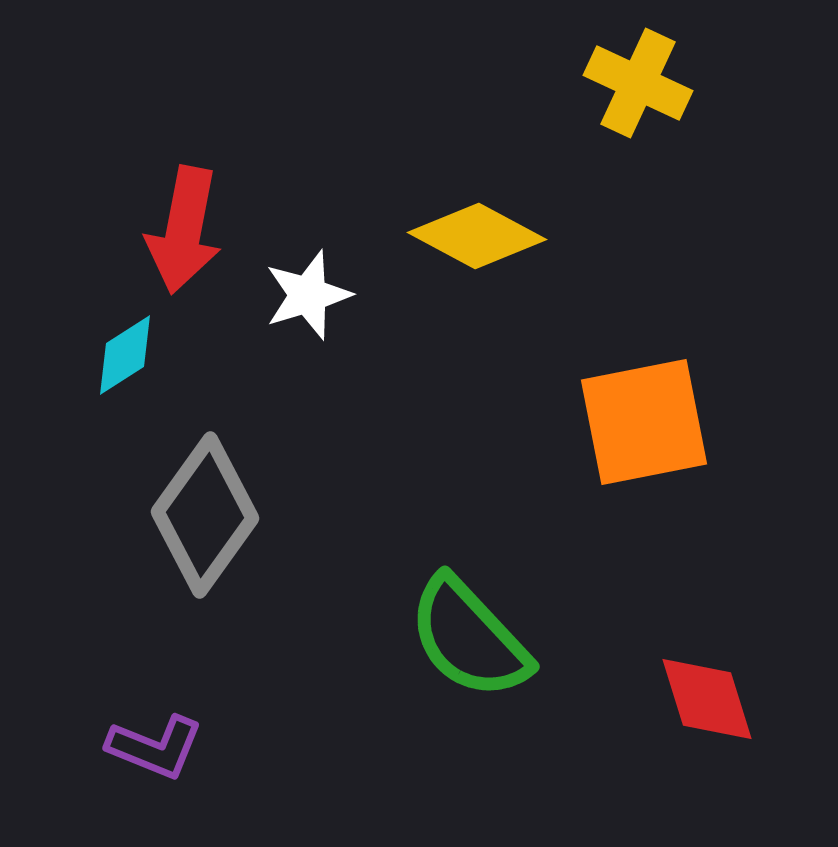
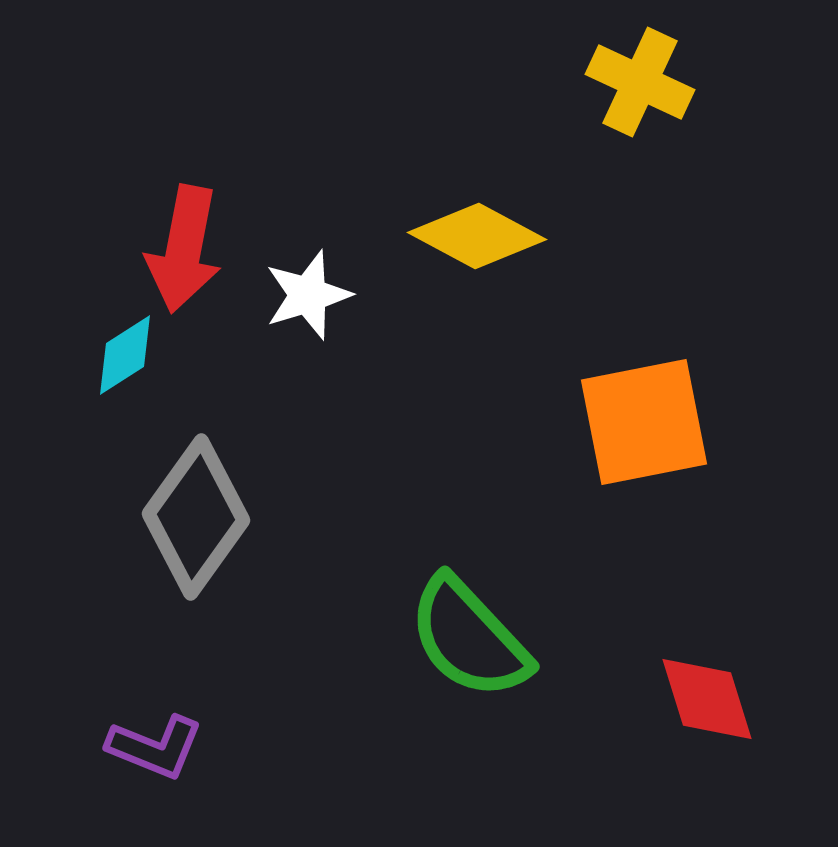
yellow cross: moved 2 px right, 1 px up
red arrow: moved 19 px down
gray diamond: moved 9 px left, 2 px down
